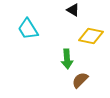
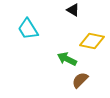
yellow diamond: moved 1 px right, 5 px down
green arrow: rotated 120 degrees clockwise
